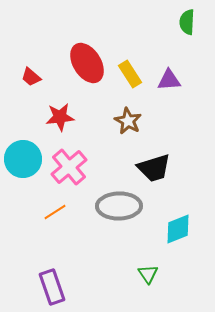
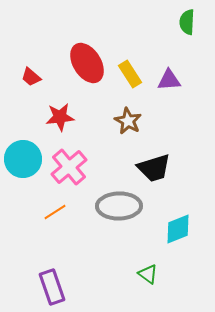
green triangle: rotated 20 degrees counterclockwise
